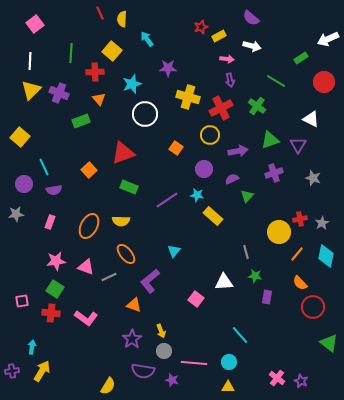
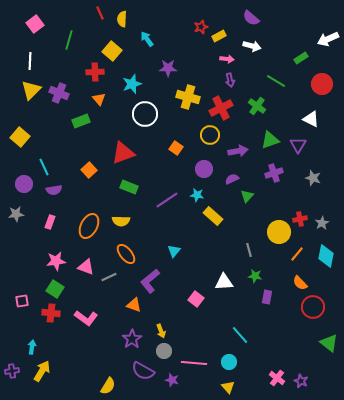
green line at (71, 53): moved 2 px left, 13 px up; rotated 12 degrees clockwise
red circle at (324, 82): moved 2 px left, 2 px down
gray line at (246, 252): moved 3 px right, 2 px up
purple semicircle at (143, 371): rotated 20 degrees clockwise
yellow triangle at (228, 387): rotated 48 degrees clockwise
